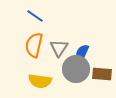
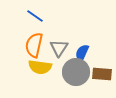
gray circle: moved 3 px down
yellow semicircle: moved 14 px up
